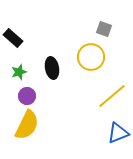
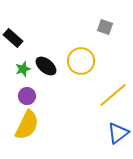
gray square: moved 1 px right, 2 px up
yellow circle: moved 10 px left, 4 px down
black ellipse: moved 6 px left, 2 px up; rotated 40 degrees counterclockwise
green star: moved 4 px right, 3 px up
yellow line: moved 1 px right, 1 px up
blue triangle: rotated 15 degrees counterclockwise
